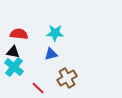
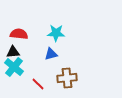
cyan star: moved 1 px right
black triangle: rotated 16 degrees counterclockwise
brown cross: rotated 24 degrees clockwise
red line: moved 4 px up
